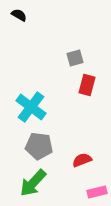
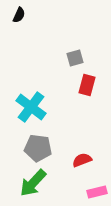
black semicircle: rotated 84 degrees clockwise
gray pentagon: moved 1 px left, 2 px down
